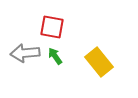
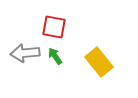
red square: moved 2 px right
